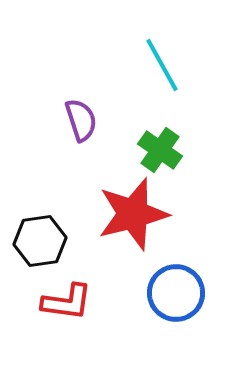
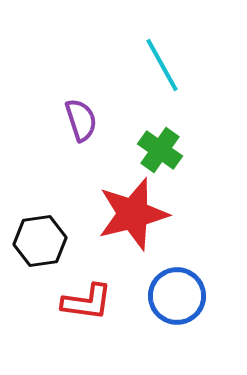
blue circle: moved 1 px right, 3 px down
red L-shape: moved 20 px right
